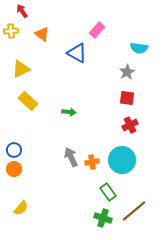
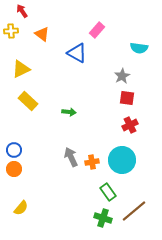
gray star: moved 5 px left, 4 px down
